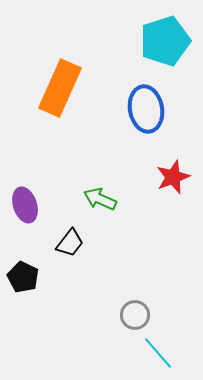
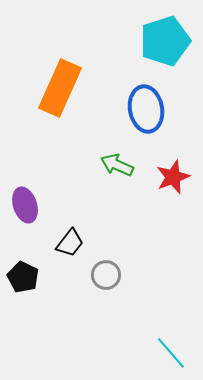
green arrow: moved 17 px right, 34 px up
gray circle: moved 29 px left, 40 px up
cyan line: moved 13 px right
